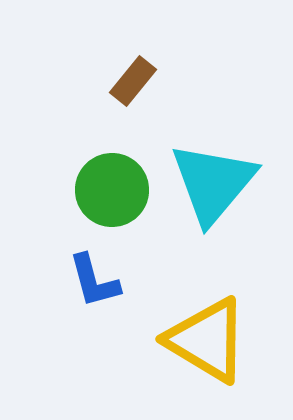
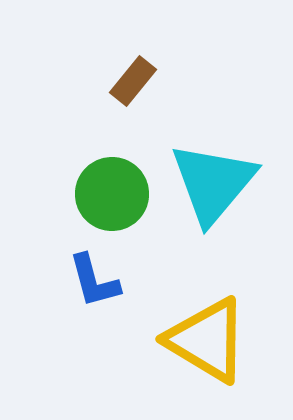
green circle: moved 4 px down
